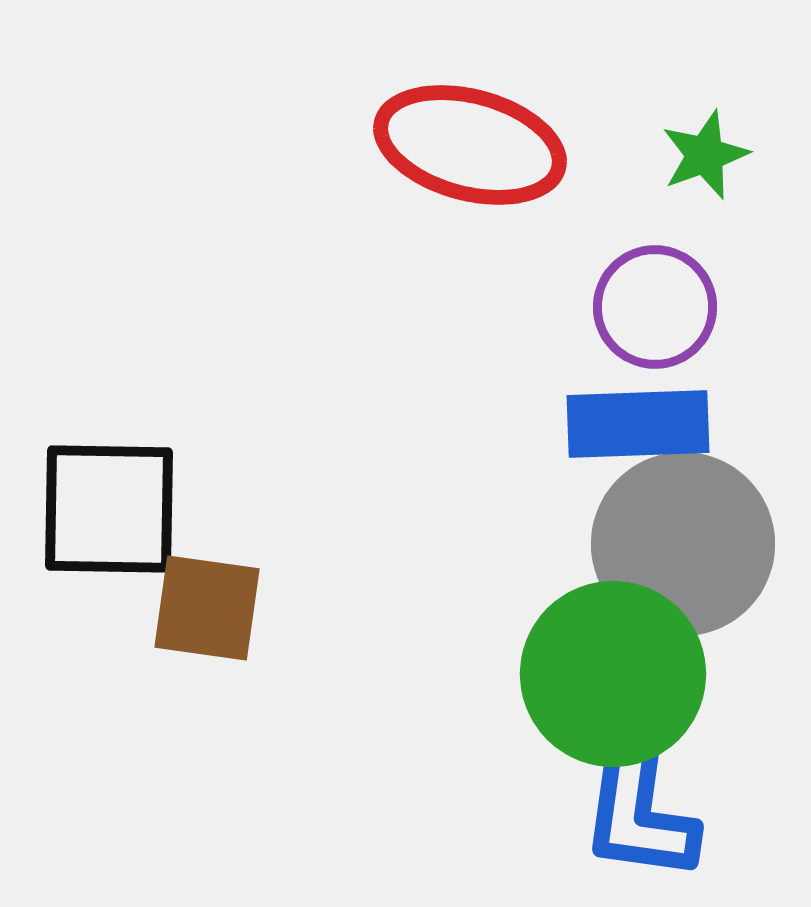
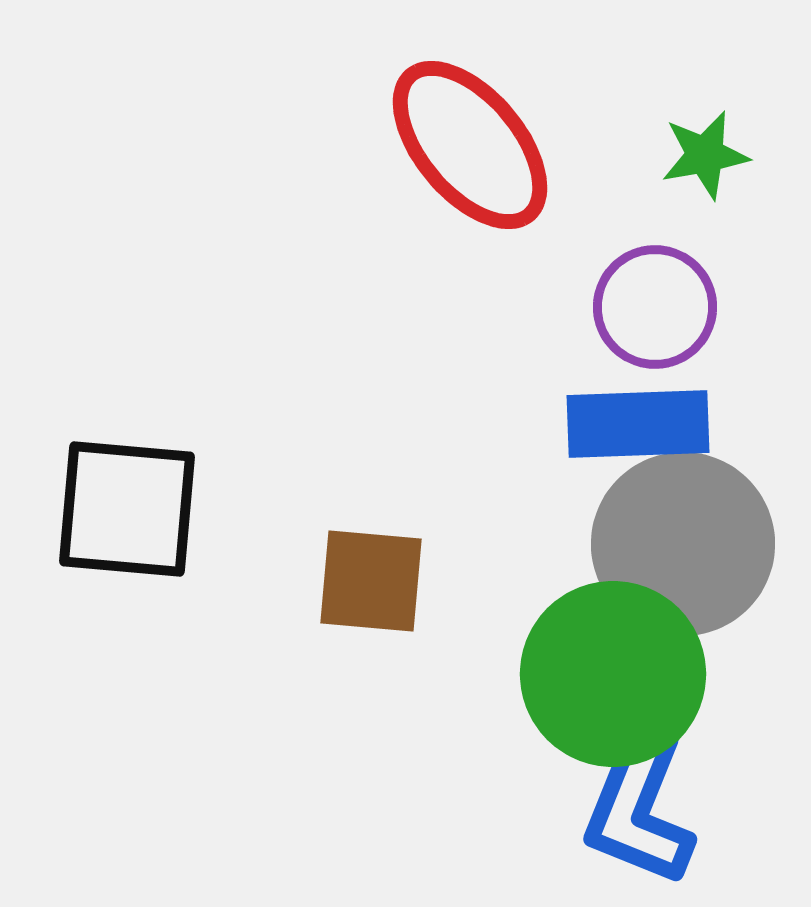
red ellipse: rotated 35 degrees clockwise
green star: rotated 10 degrees clockwise
black square: moved 18 px right; rotated 4 degrees clockwise
brown square: moved 164 px right, 27 px up; rotated 3 degrees counterclockwise
blue L-shape: rotated 14 degrees clockwise
